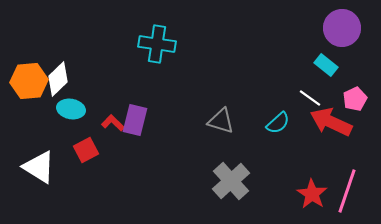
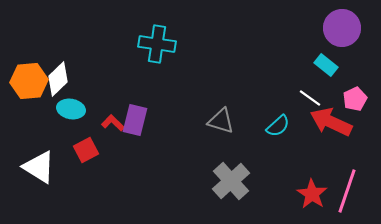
cyan semicircle: moved 3 px down
